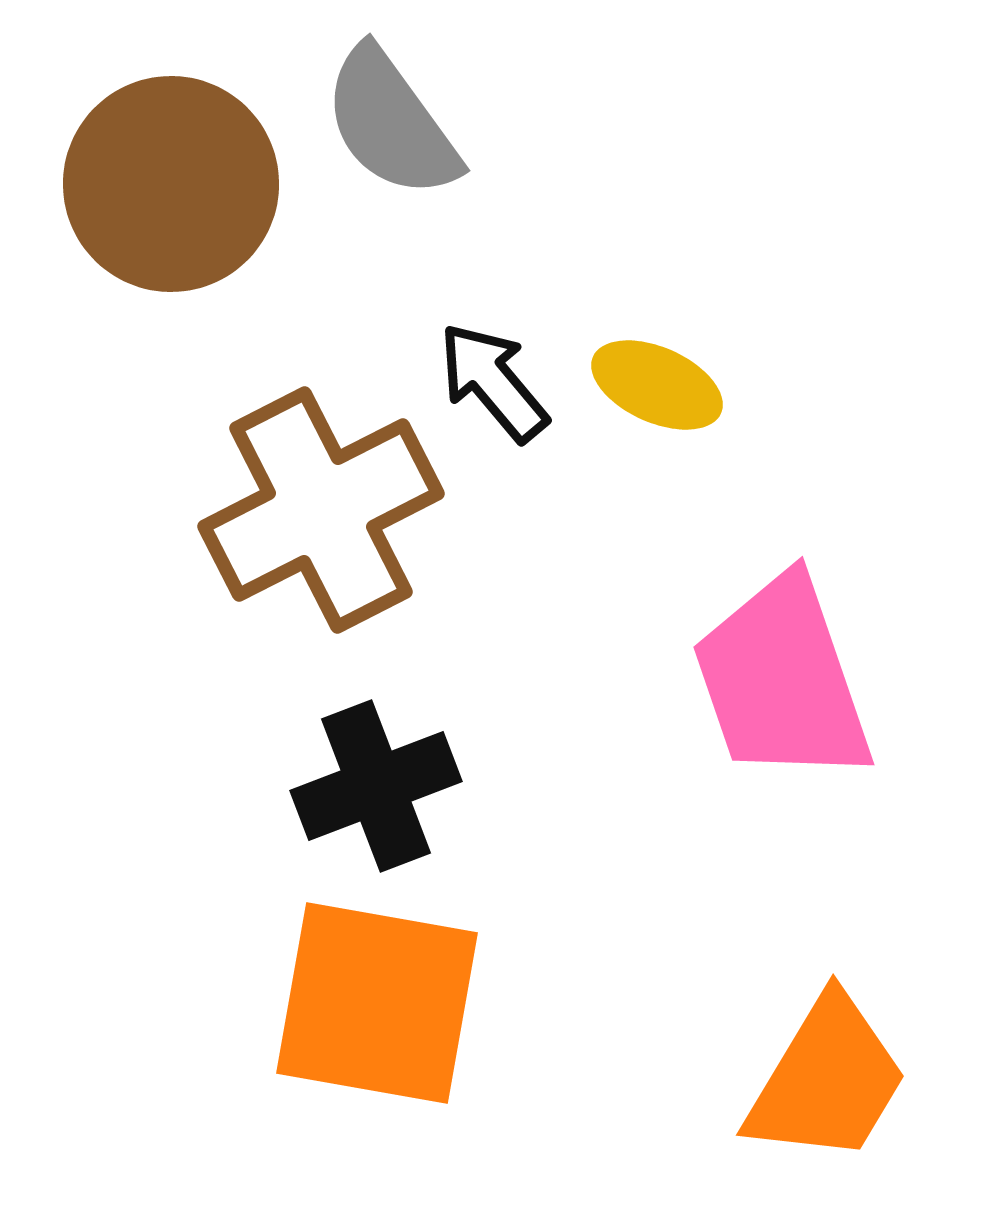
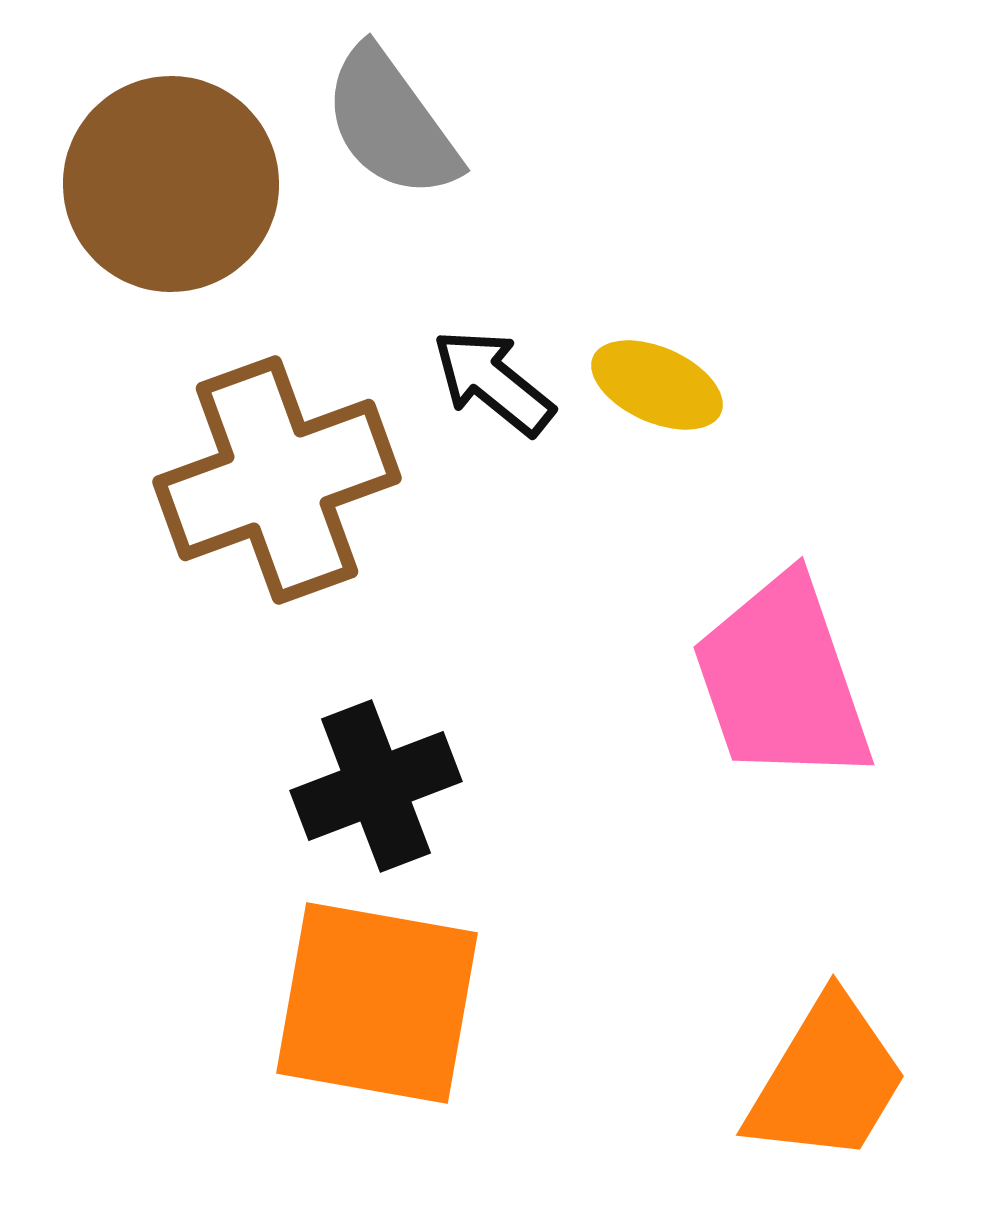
black arrow: rotated 11 degrees counterclockwise
brown cross: moved 44 px left, 30 px up; rotated 7 degrees clockwise
